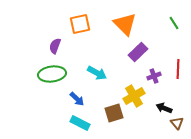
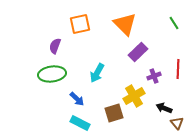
cyan arrow: rotated 90 degrees clockwise
